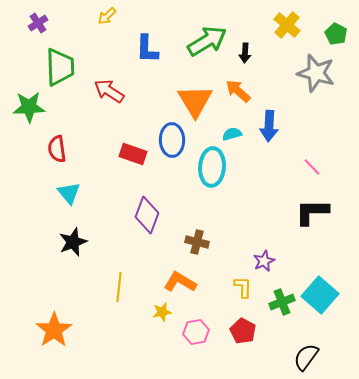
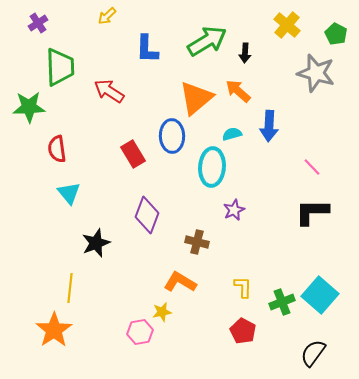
orange triangle: moved 1 px right, 3 px up; rotated 21 degrees clockwise
blue ellipse: moved 4 px up
red rectangle: rotated 40 degrees clockwise
black star: moved 23 px right, 1 px down
purple star: moved 30 px left, 51 px up
yellow line: moved 49 px left, 1 px down
pink hexagon: moved 56 px left
black semicircle: moved 7 px right, 4 px up
